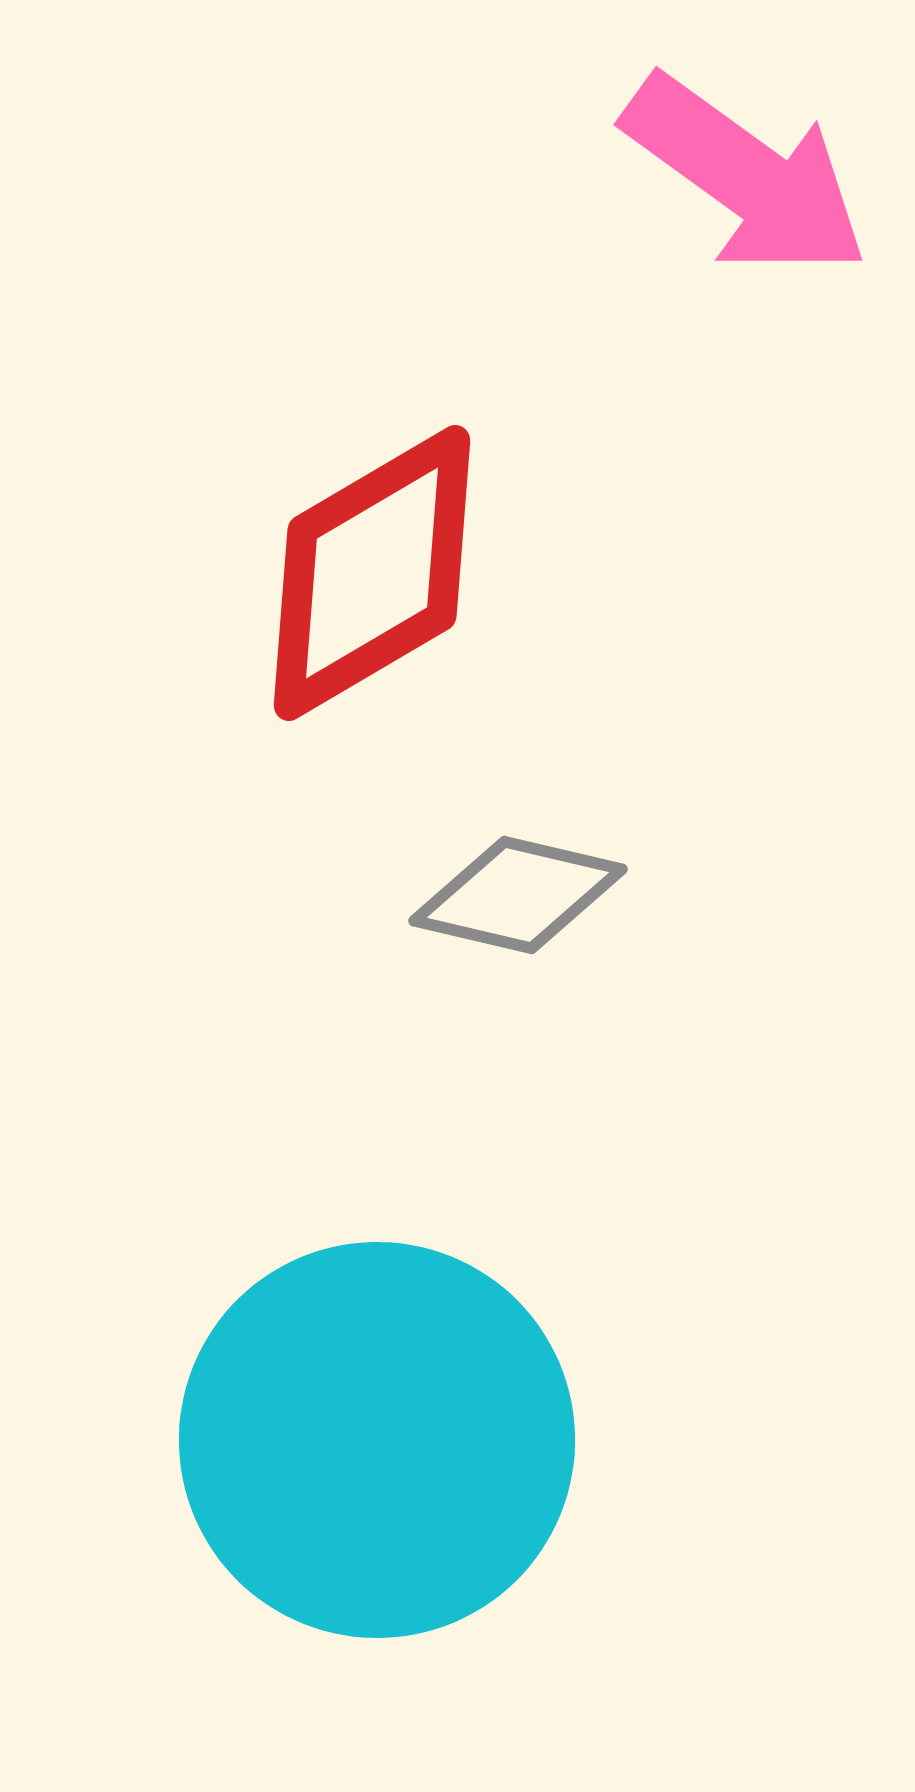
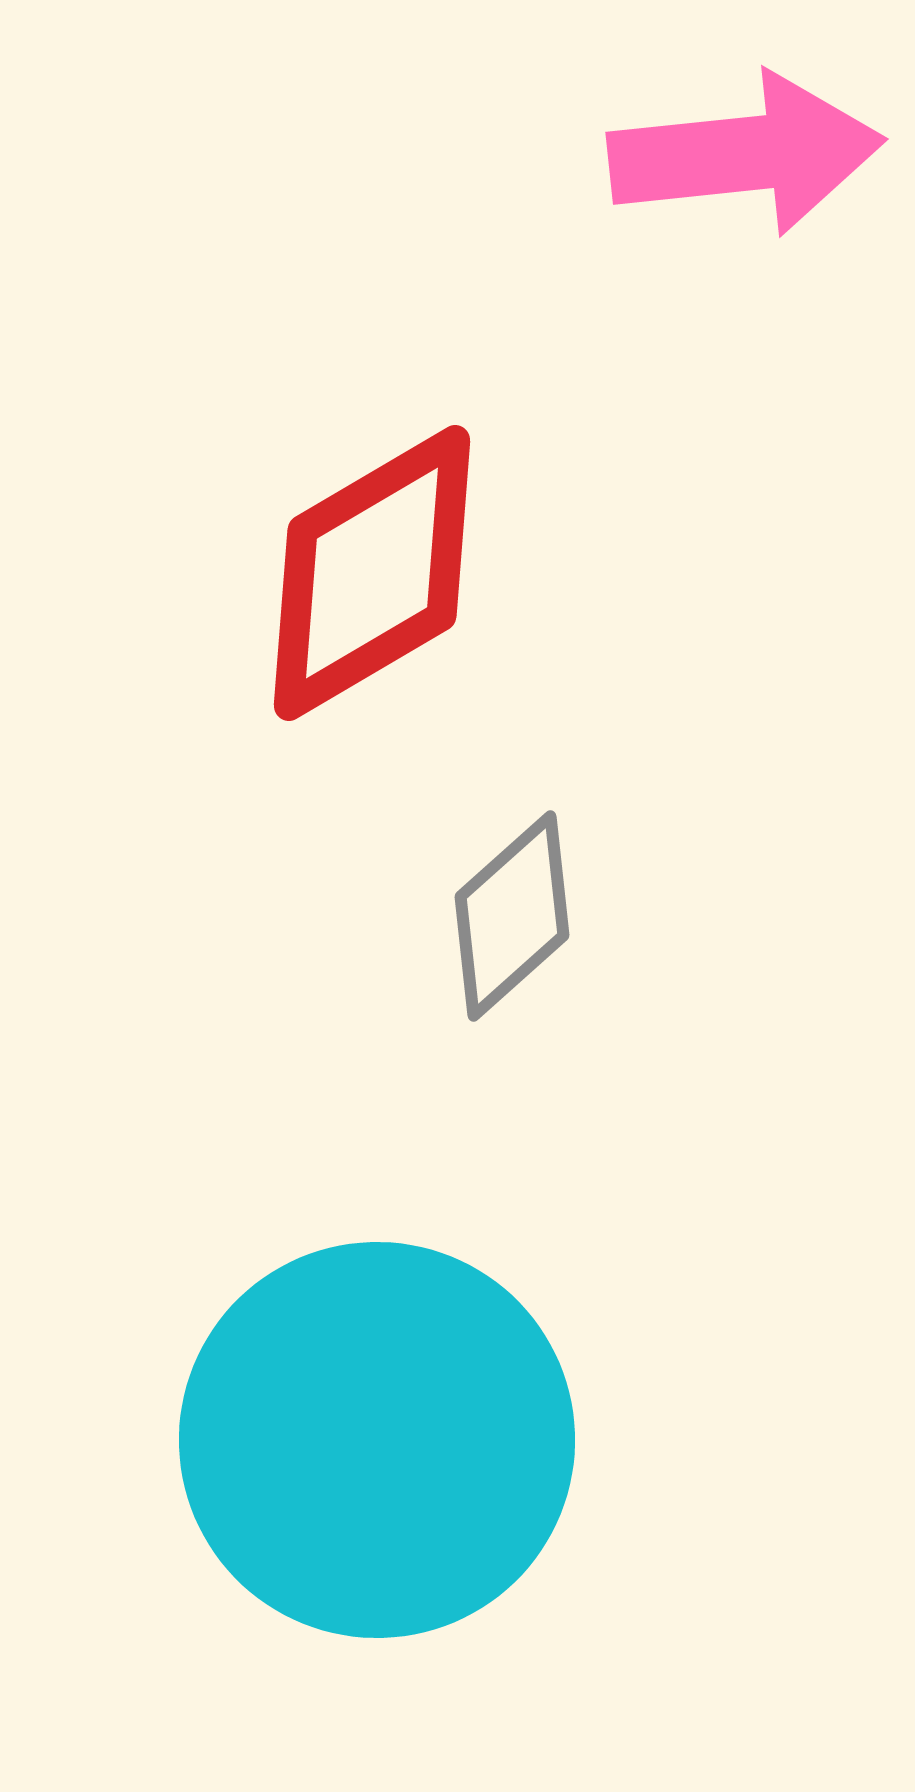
pink arrow: moved 22 px up; rotated 42 degrees counterclockwise
gray diamond: moved 6 px left, 21 px down; rotated 55 degrees counterclockwise
